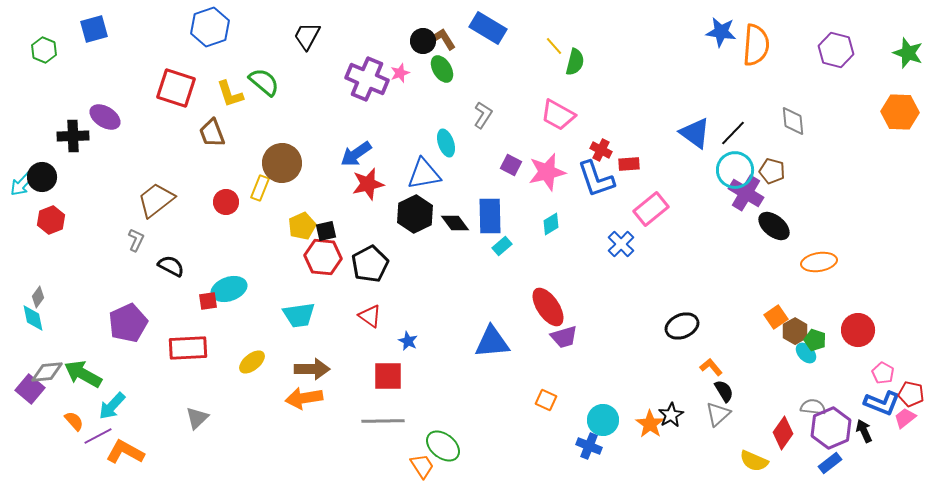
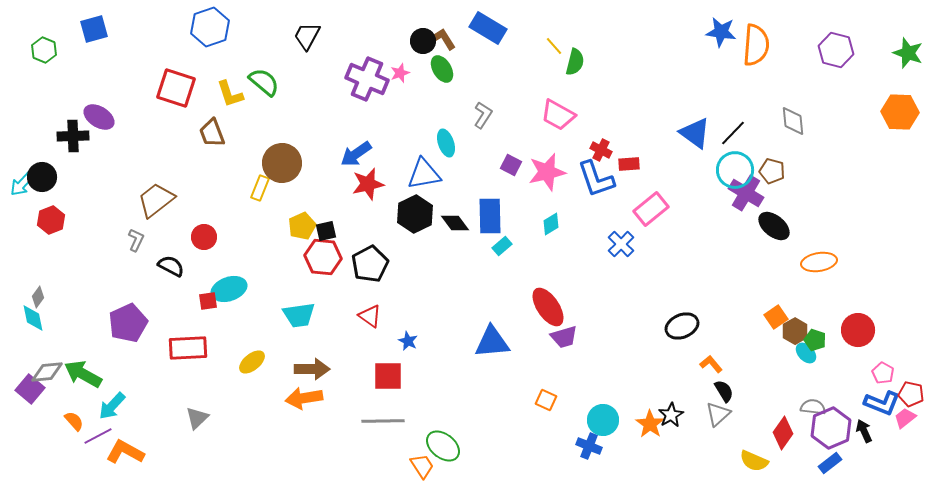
purple ellipse at (105, 117): moved 6 px left
red circle at (226, 202): moved 22 px left, 35 px down
orange L-shape at (711, 367): moved 3 px up
